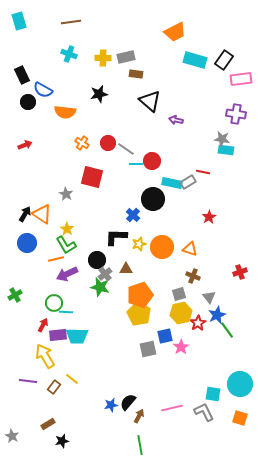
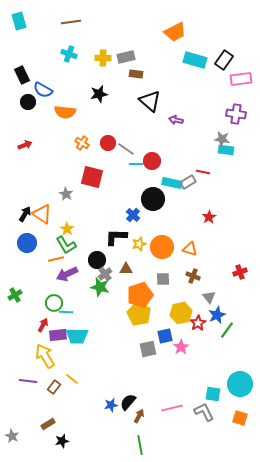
gray square at (179, 294): moved 16 px left, 15 px up; rotated 16 degrees clockwise
green line at (227, 330): rotated 72 degrees clockwise
